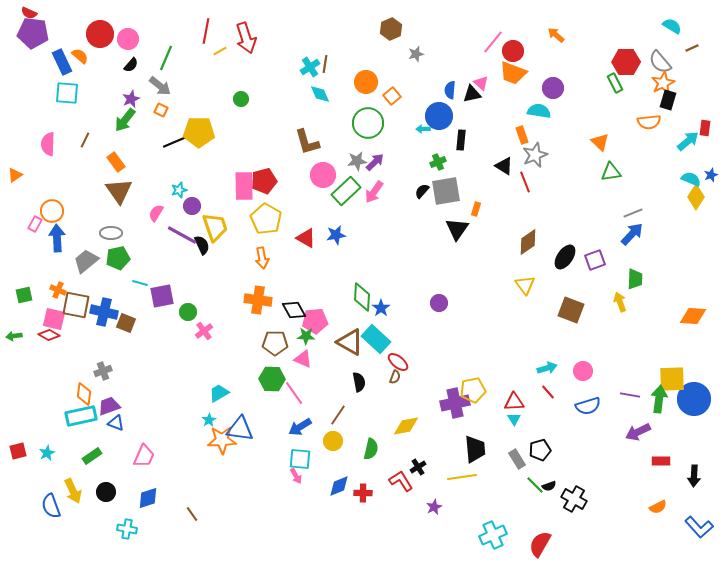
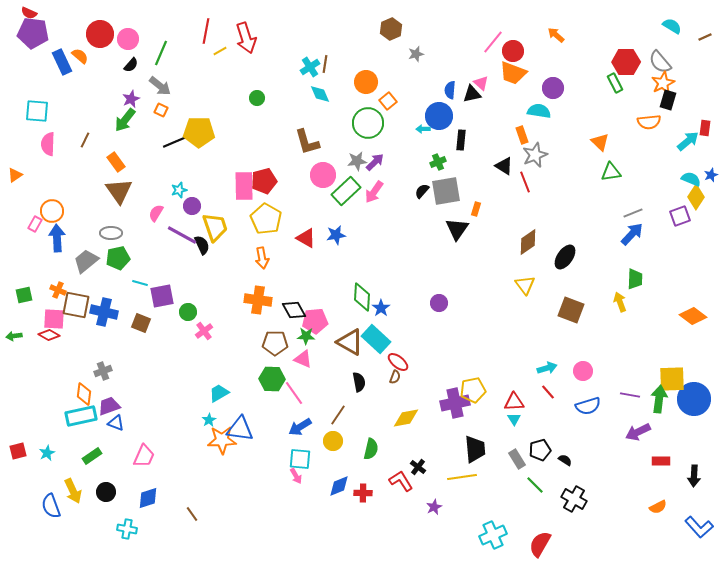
brown line at (692, 48): moved 13 px right, 11 px up
green line at (166, 58): moved 5 px left, 5 px up
cyan square at (67, 93): moved 30 px left, 18 px down
orange square at (392, 96): moved 4 px left, 5 px down
green circle at (241, 99): moved 16 px right, 1 px up
purple square at (595, 260): moved 85 px right, 44 px up
orange diamond at (693, 316): rotated 32 degrees clockwise
pink square at (54, 319): rotated 10 degrees counterclockwise
brown square at (126, 323): moved 15 px right
yellow diamond at (406, 426): moved 8 px up
black cross at (418, 467): rotated 21 degrees counterclockwise
black semicircle at (549, 486): moved 16 px right, 26 px up; rotated 128 degrees counterclockwise
